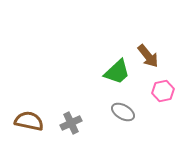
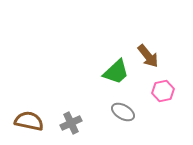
green trapezoid: moved 1 px left
